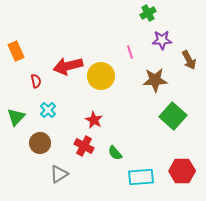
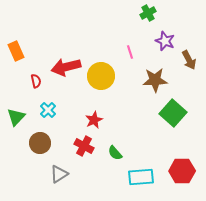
purple star: moved 3 px right, 1 px down; rotated 24 degrees clockwise
red arrow: moved 2 px left, 1 px down
green square: moved 3 px up
red star: rotated 18 degrees clockwise
